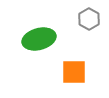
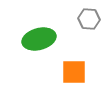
gray hexagon: rotated 25 degrees counterclockwise
